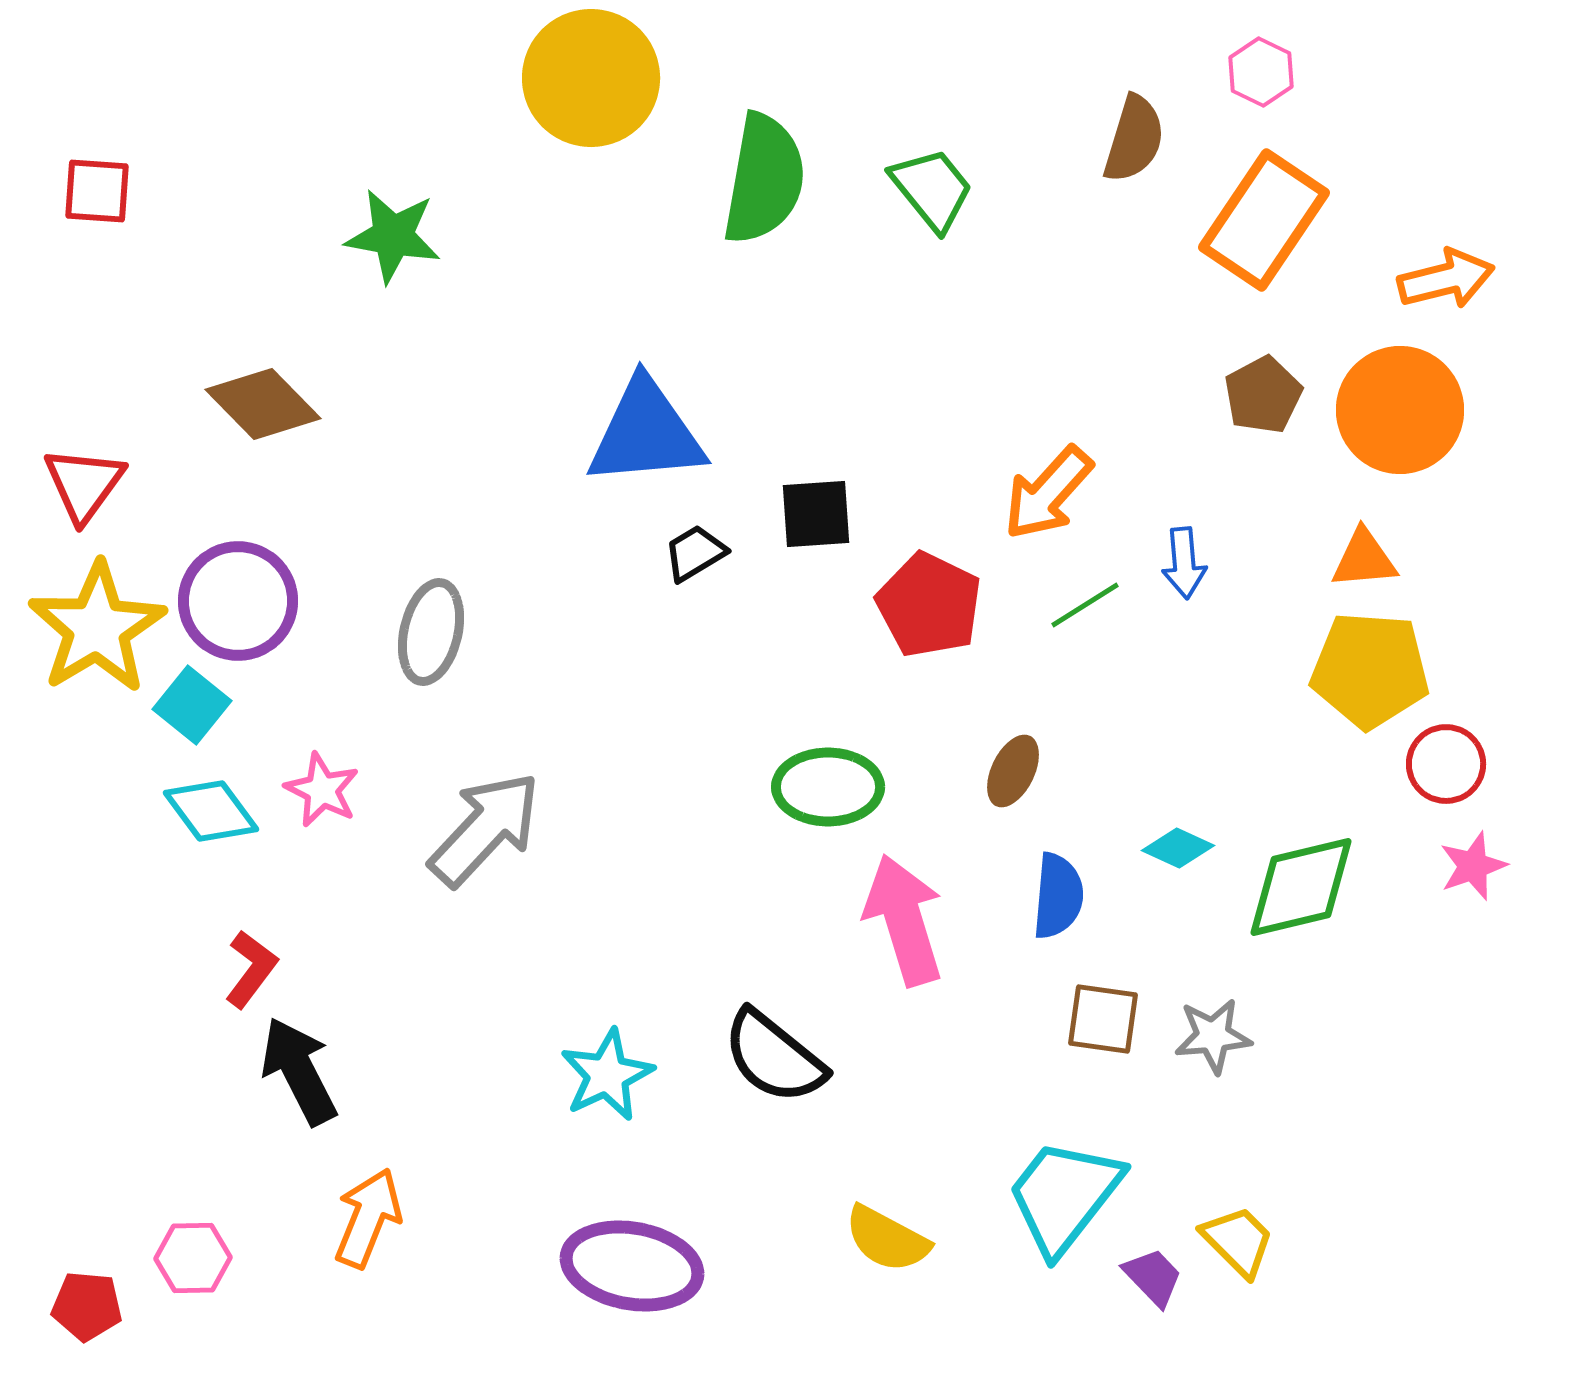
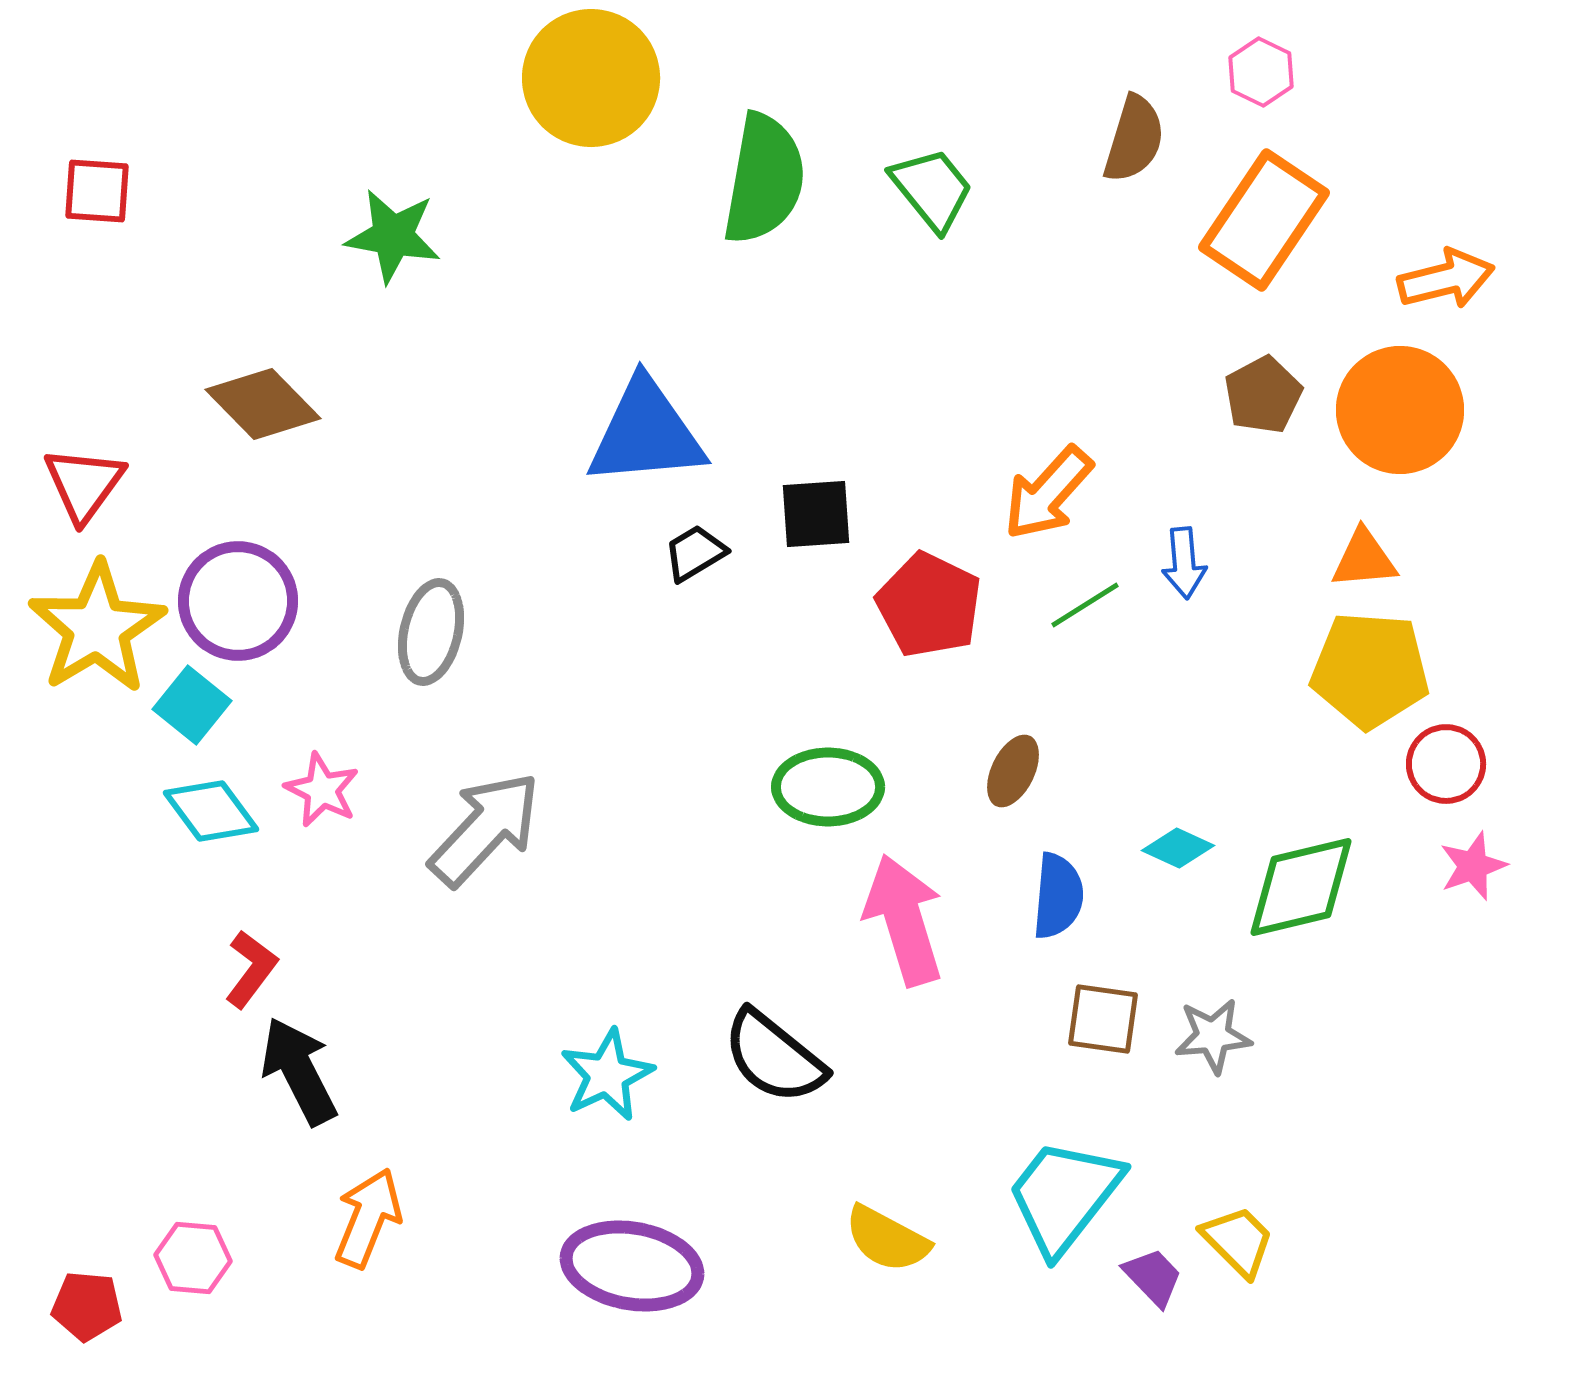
pink hexagon at (193, 1258): rotated 6 degrees clockwise
